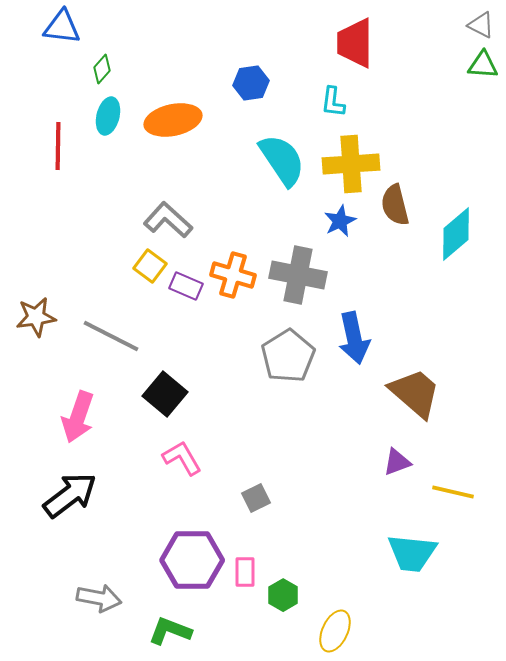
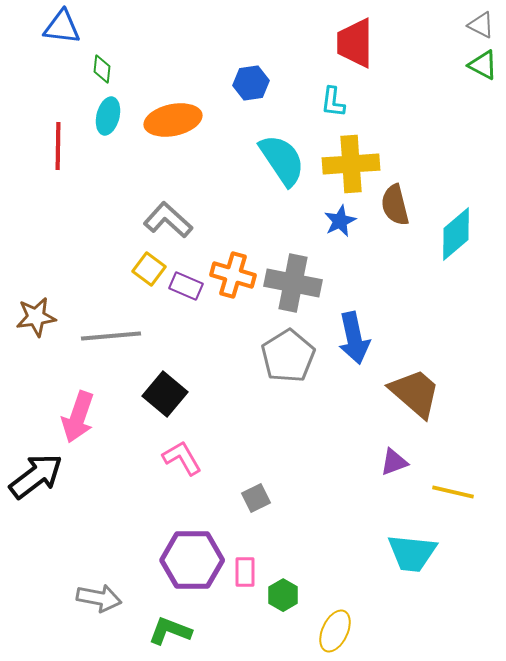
green triangle: rotated 24 degrees clockwise
green diamond: rotated 36 degrees counterclockwise
yellow square: moved 1 px left, 3 px down
gray cross: moved 5 px left, 8 px down
gray line: rotated 32 degrees counterclockwise
purple triangle: moved 3 px left
black arrow: moved 34 px left, 19 px up
